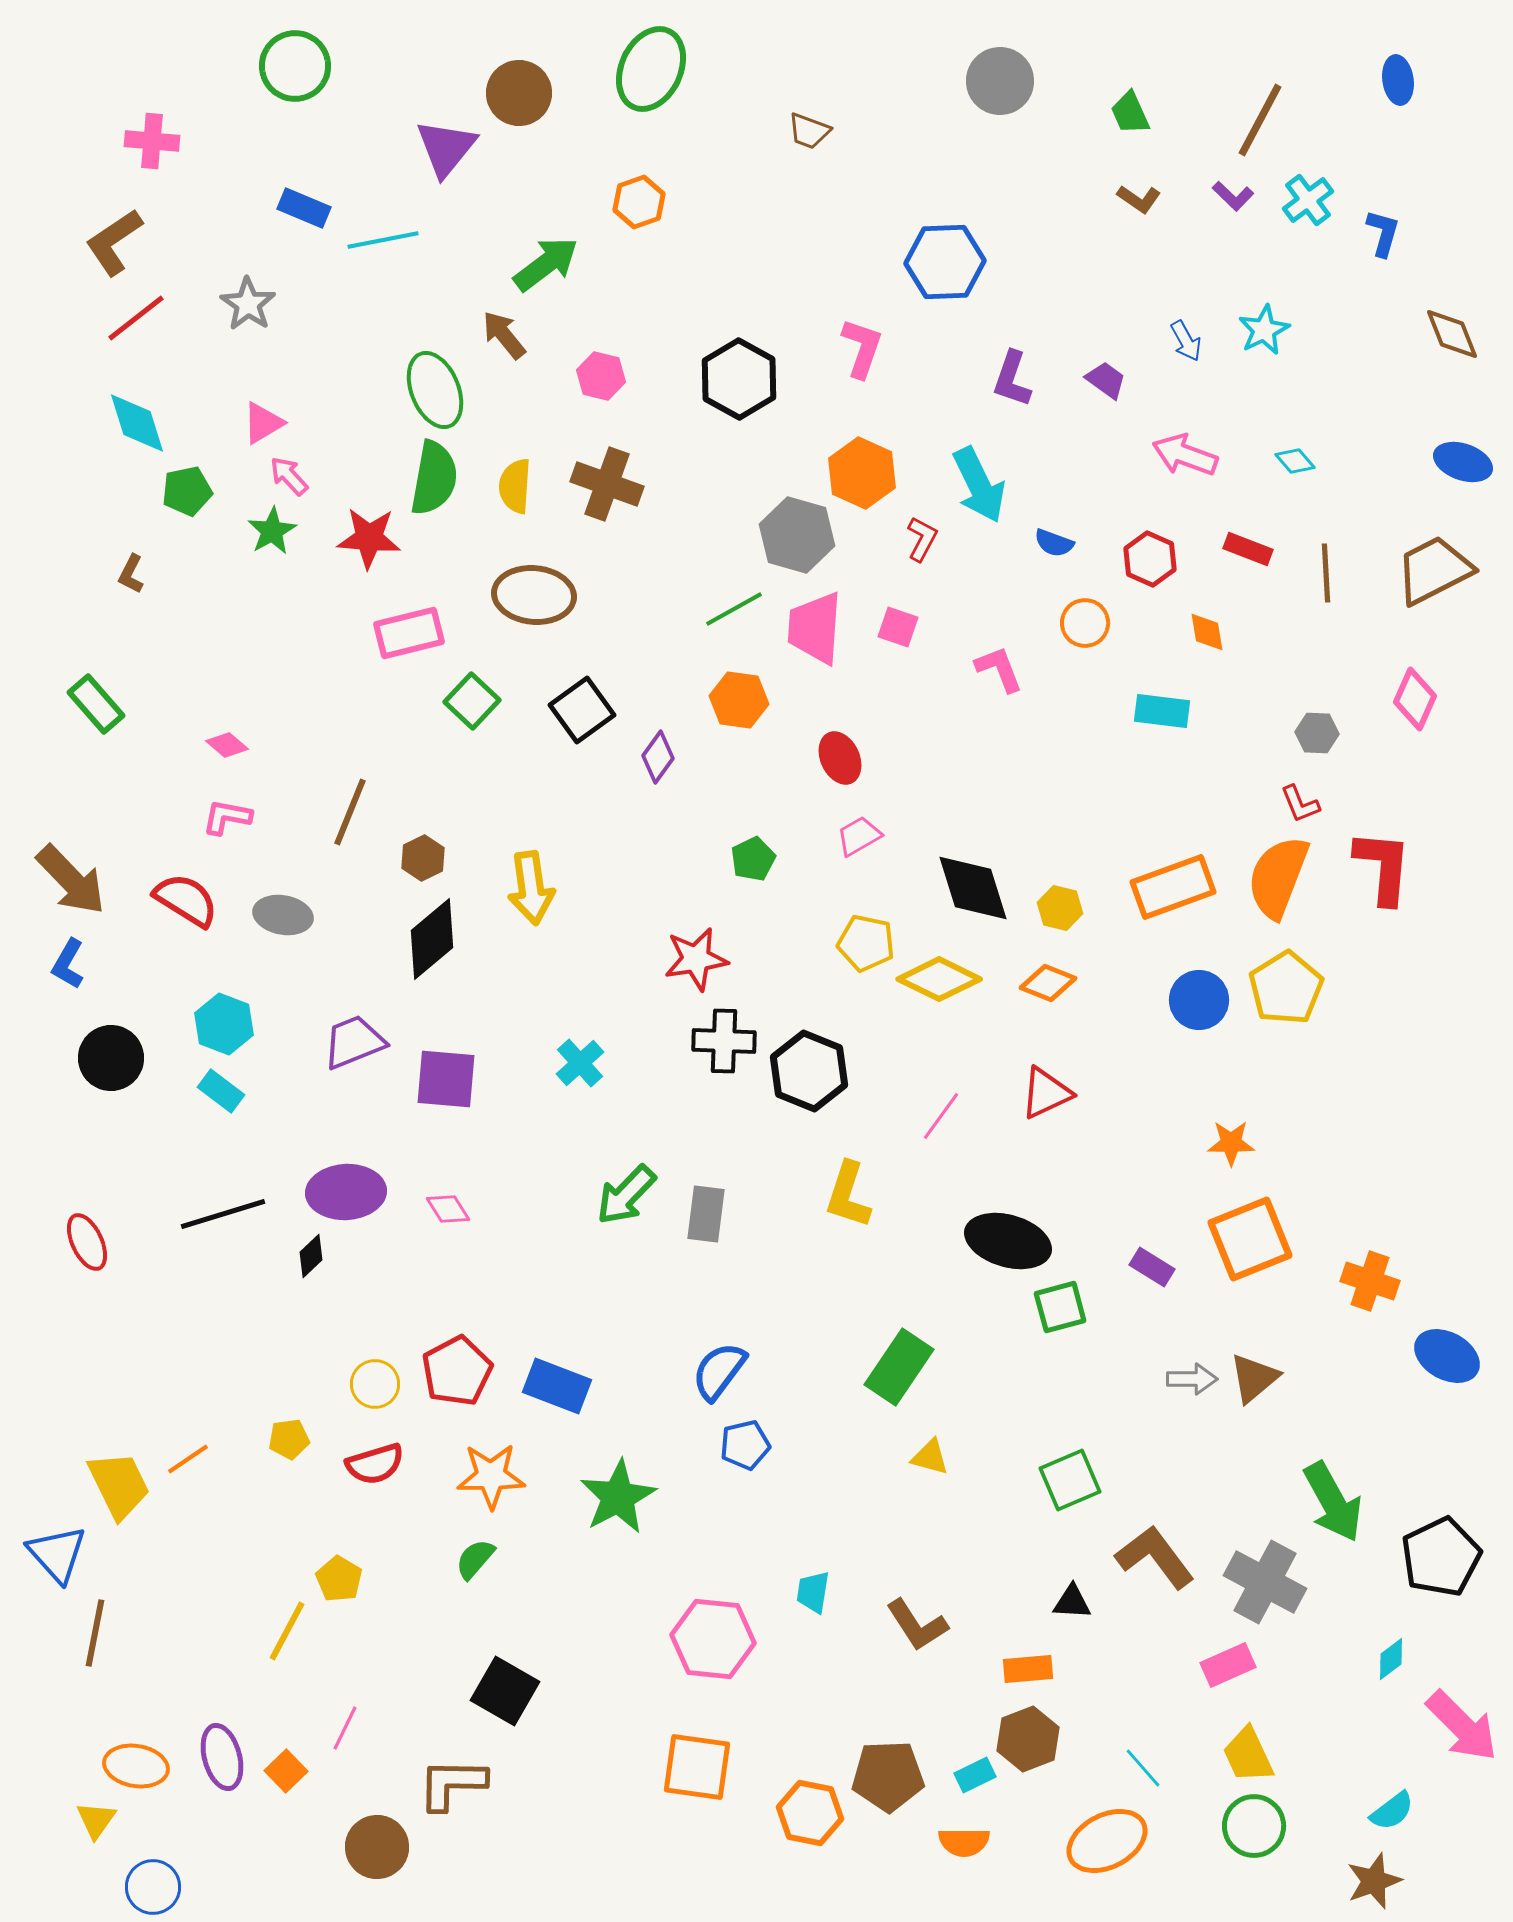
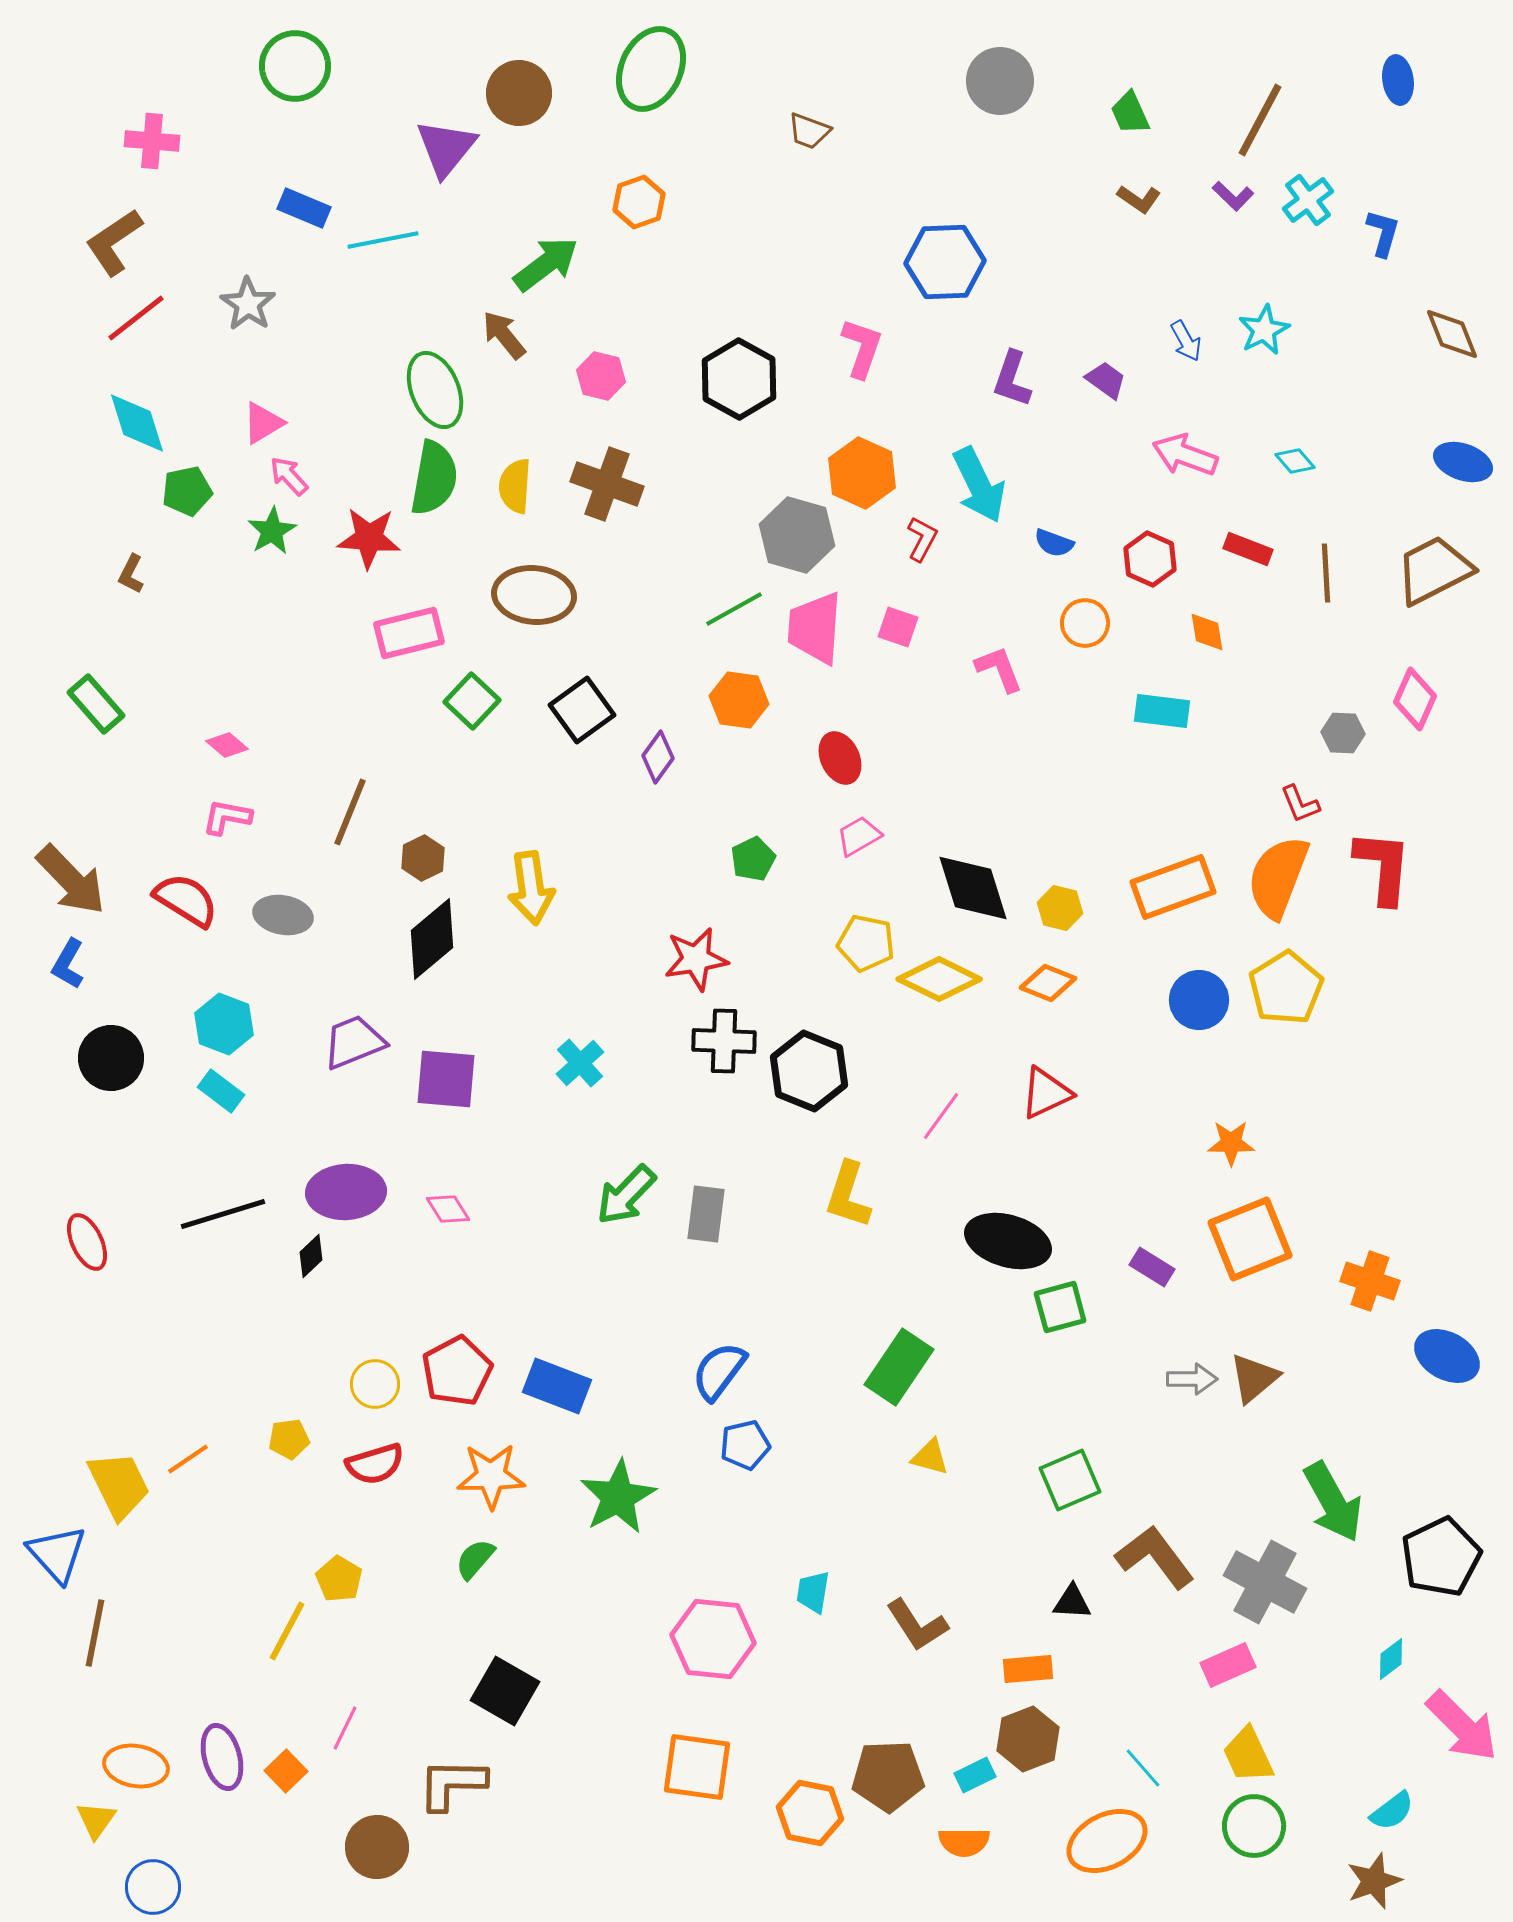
gray hexagon at (1317, 733): moved 26 px right
